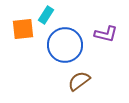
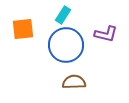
cyan rectangle: moved 17 px right
blue circle: moved 1 px right
brown semicircle: moved 5 px left, 1 px down; rotated 35 degrees clockwise
